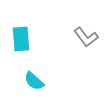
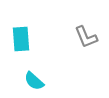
gray L-shape: rotated 15 degrees clockwise
